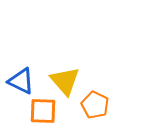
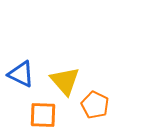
blue triangle: moved 7 px up
orange square: moved 4 px down
